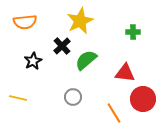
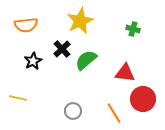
orange semicircle: moved 1 px right, 3 px down
green cross: moved 3 px up; rotated 16 degrees clockwise
black cross: moved 3 px down
gray circle: moved 14 px down
